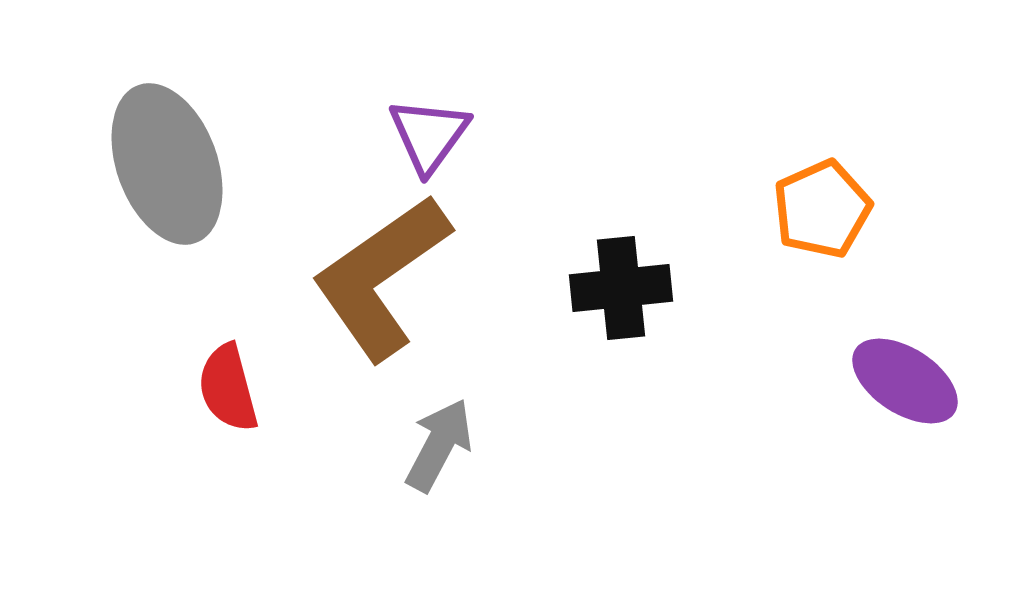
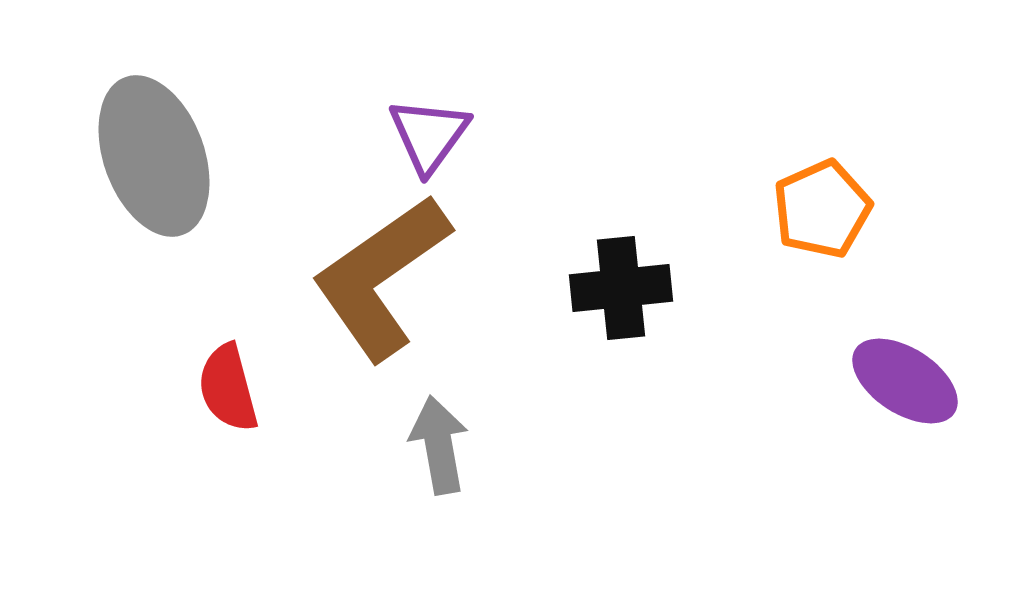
gray ellipse: moved 13 px left, 8 px up
gray arrow: rotated 38 degrees counterclockwise
